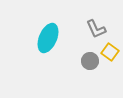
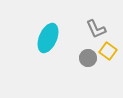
yellow square: moved 2 px left, 1 px up
gray circle: moved 2 px left, 3 px up
